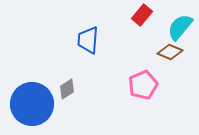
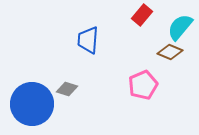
gray diamond: rotated 50 degrees clockwise
